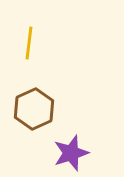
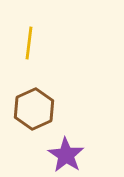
purple star: moved 5 px left, 2 px down; rotated 21 degrees counterclockwise
